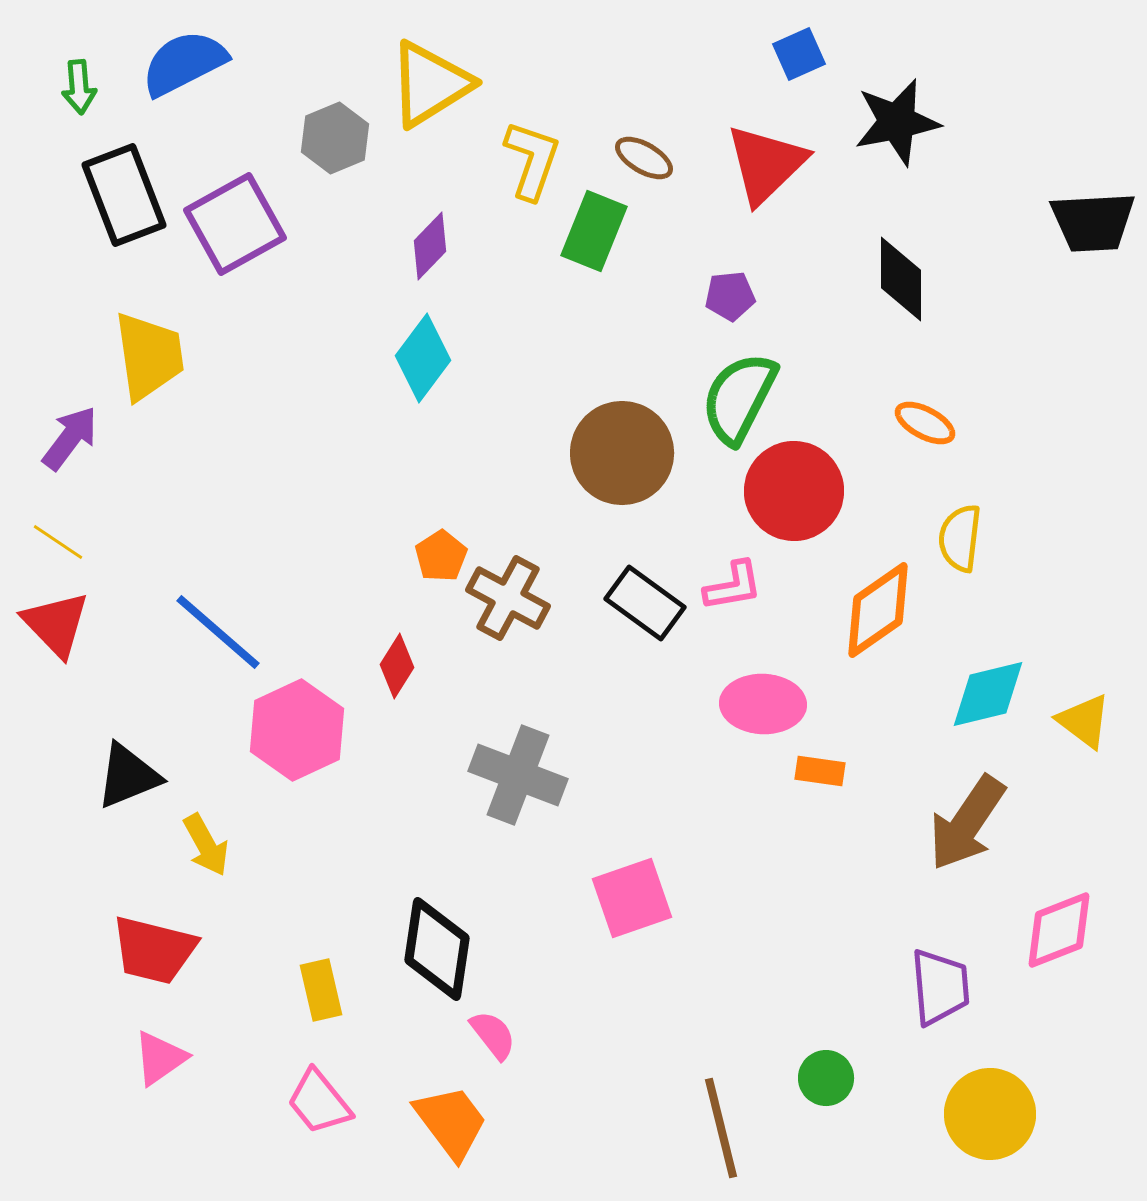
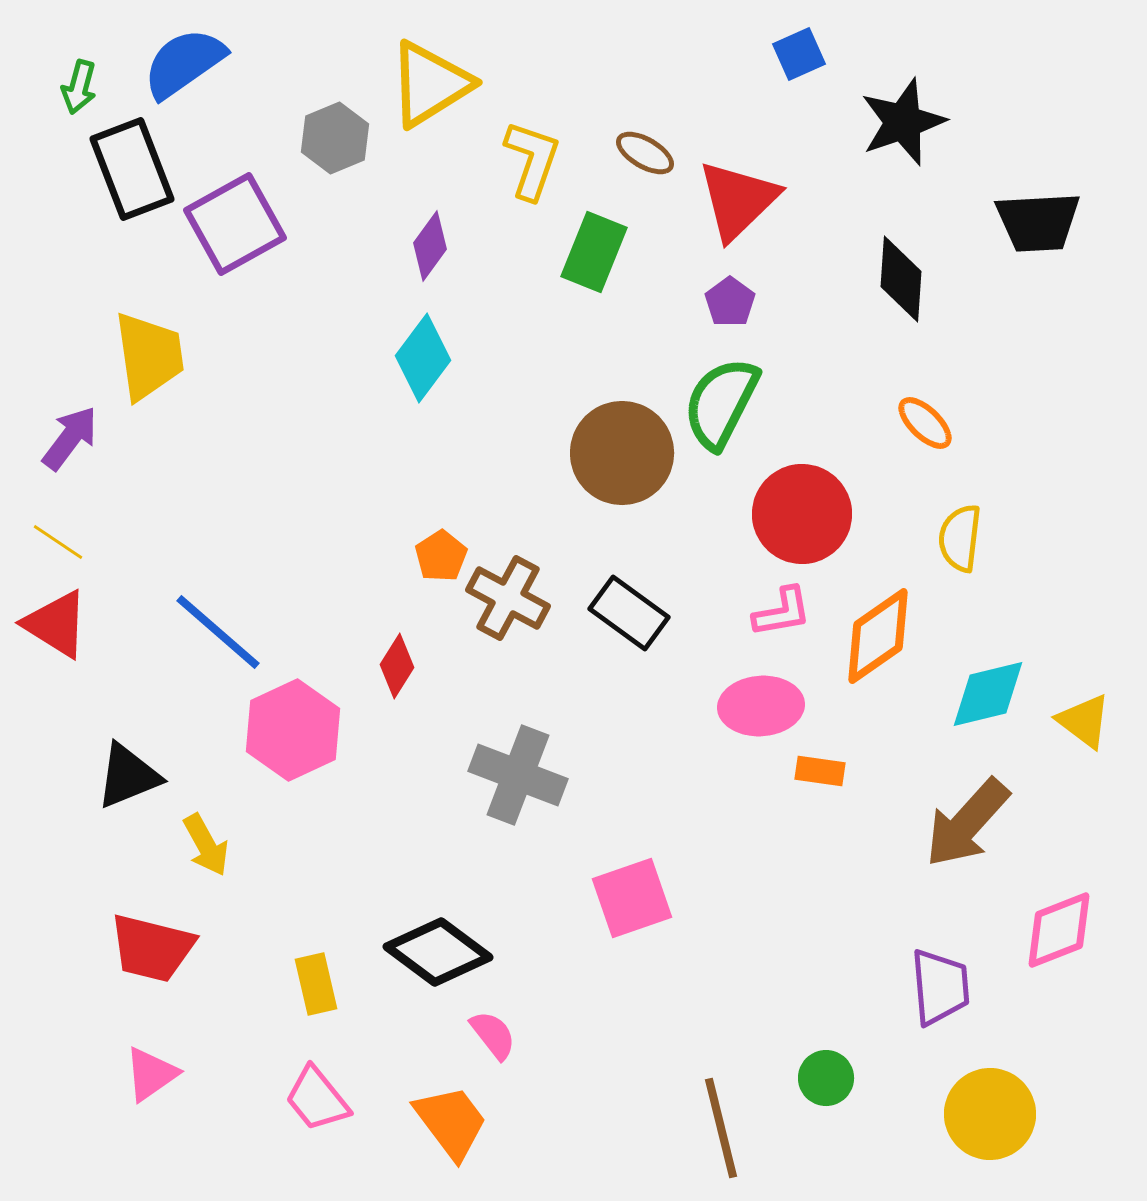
blue semicircle at (184, 63): rotated 8 degrees counterclockwise
green arrow at (79, 87): rotated 20 degrees clockwise
black star at (897, 122): moved 6 px right; rotated 8 degrees counterclockwise
brown ellipse at (644, 158): moved 1 px right, 5 px up
red triangle at (766, 164): moved 28 px left, 36 px down
black rectangle at (124, 195): moved 8 px right, 26 px up
black trapezoid at (1093, 222): moved 55 px left
green rectangle at (594, 231): moved 21 px down
purple diamond at (430, 246): rotated 8 degrees counterclockwise
black diamond at (901, 279): rotated 4 degrees clockwise
purple pentagon at (730, 296): moved 6 px down; rotated 30 degrees counterclockwise
green semicircle at (739, 398): moved 18 px left, 5 px down
orange ellipse at (925, 423): rotated 16 degrees clockwise
red circle at (794, 491): moved 8 px right, 23 px down
pink L-shape at (733, 586): moved 49 px right, 26 px down
black rectangle at (645, 603): moved 16 px left, 10 px down
orange diamond at (878, 610): moved 26 px down
red triangle at (56, 624): rotated 14 degrees counterclockwise
pink ellipse at (763, 704): moved 2 px left, 2 px down; rotated 6 degrees counterclockwise
pink hexagon at (297, 730): moved 4 px left
brown arrow at (967, 823): rotated 8 degrees clockwise
black diamond at (437, 949): moved 1 px right, 3 px down; rotated 62 degrees counterclockwise
red trapezoid at (154, 950): moved 2 px left, 2 px up
yellow rectangle at (321, 990): moved 5 px left, 6 px up
pink triangle at (160, 1058): moved 9 px left, 16 px down
pink trapezoid at (319, 1102): moved 2 px left, 3 px up
